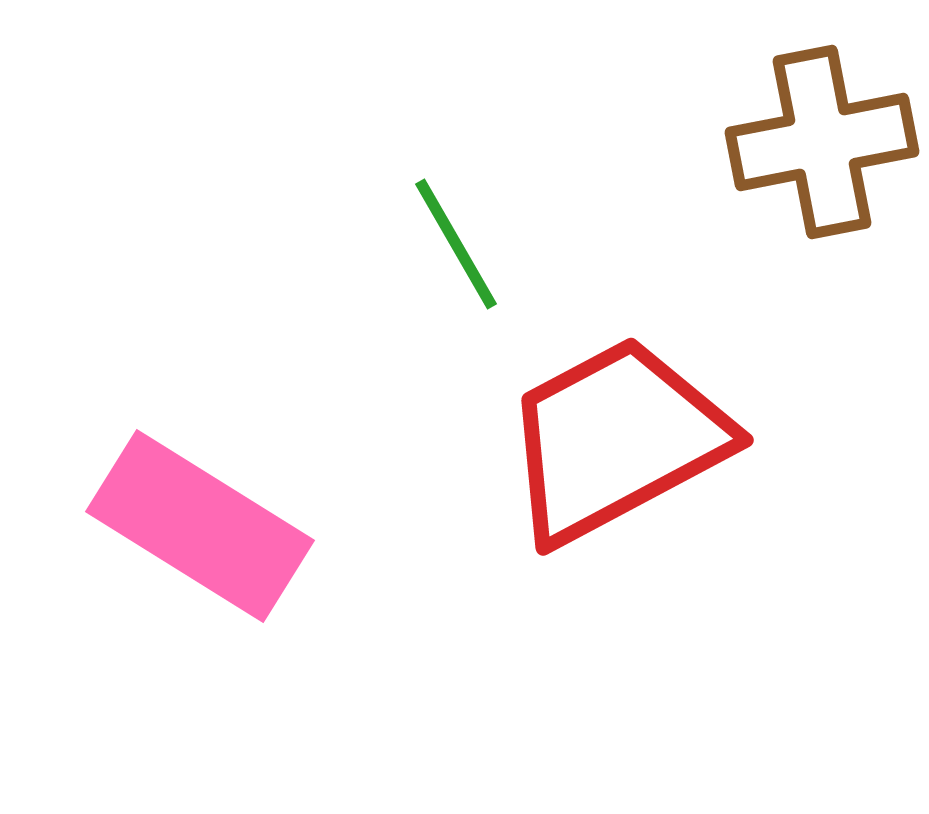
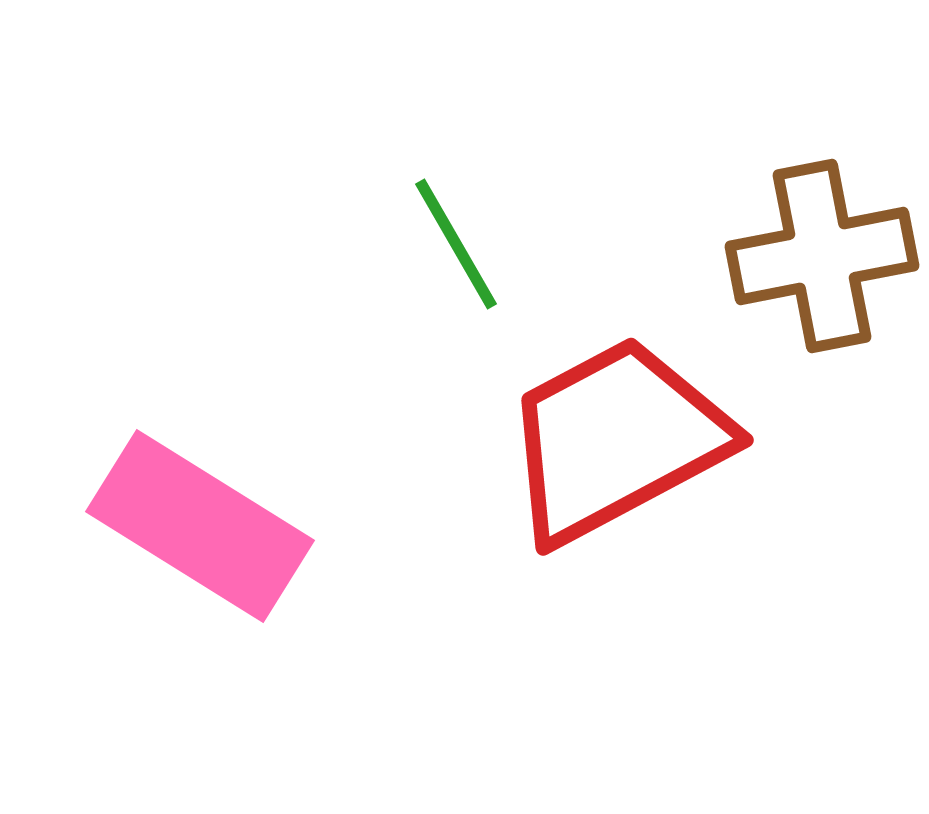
brown cross: moved 114 px down
